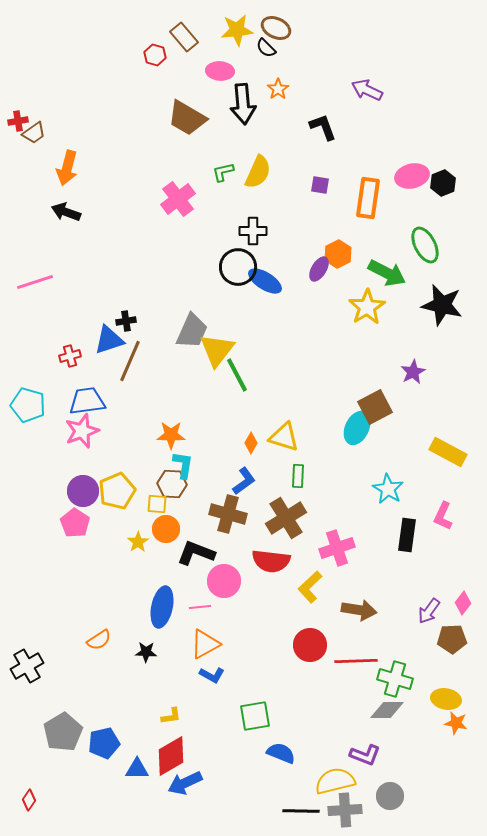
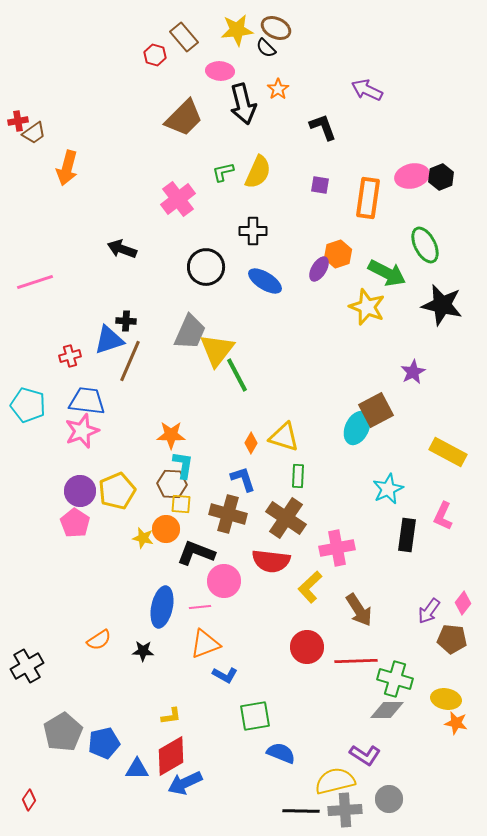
black arrow at (243, 104): rotated 9 degrees counterclockwise
brown trapezoid at (187, 118): moved 3 px left; rotated 75 degrees counterclockwise
black hexagon at (443, 183): moved 2 px left, 6 px up
black arrow at (66, 212): moved 56 px right, 37 px down
orange hexagon at (338, 254): rotated 8 degrees clockwise
black circle at (238, 267): moved 32 px left
yellow star at (367, 307): rotated 18 degrees counterclockwise
black cross at (126, 321): rotated 12 degrees clockwise
gray trapezoid at (192, 331): moved 2 px left, 1 px down
blue trapezoid at (87, 401): rotated 15 degrees clockwise
brown square at (375, 407): moved 1 px right, 3 px down
blue L-shape at (244, 481): moved 1 px left, 2 px up; rotated 72 degrees counterclockwise
cyan star at (388, 489): rotated 16 degrees clockwise
purple circle at (83, 491): moved 3 px left
yellow square at (157, 504): moved 24 px right
brown cross at (286, 518): rotated 24 degrees counterclockwise
yellow star at (138, 542): moved 5 px right, 4 px up; rotated 25 degrees counterclockwise
pink cross at (337, 548): rotated 8 degrees clockwise
brown arrow at (359, 610): rotated 48 degrees clockwise
brown pentagon at (452, 639): rotated 8 degrees clockwise
orange triangle at (205, 644): rotated 8 degrees clockwise
red circle at (310, 645): moved 3 px left, 2 px down
black star at (146, 652): moved 3 px left, 1 px up
blue L-shape at (212, 675): moved 13 px right
purple L-shape at (365, 755): rotated 12 degrees clockwise
gray circle at (390, 796): moved 1 px left, 3 px down
